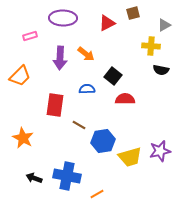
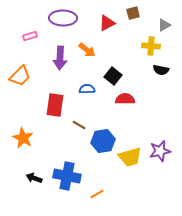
orange arrow: moved 1 px right, 4 px up
